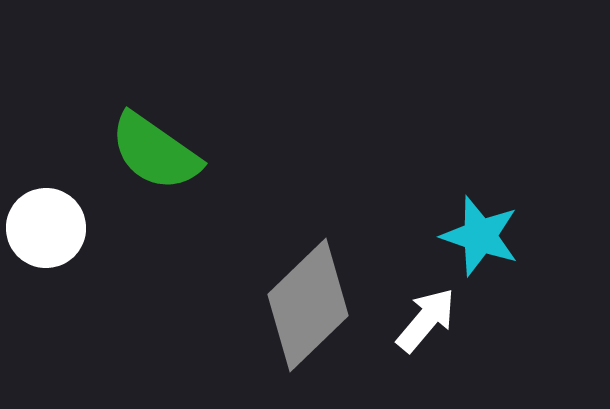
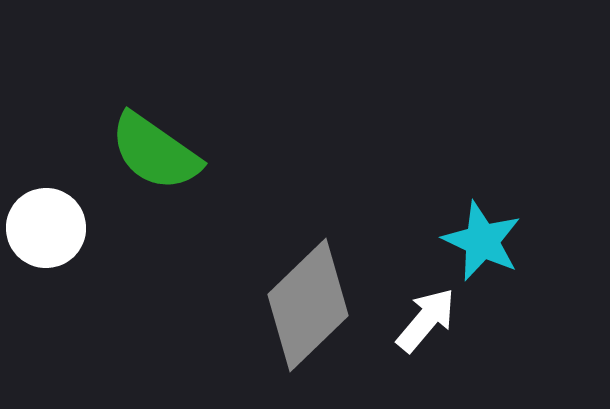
cyan star: moved 2 px right, 5 px down; rotated 6 degrees clockwise
